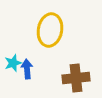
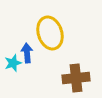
yellow ellipse: moved 3 px down; rotated 28 degrees counterclockwise
blue arrow: moved 16 px up
